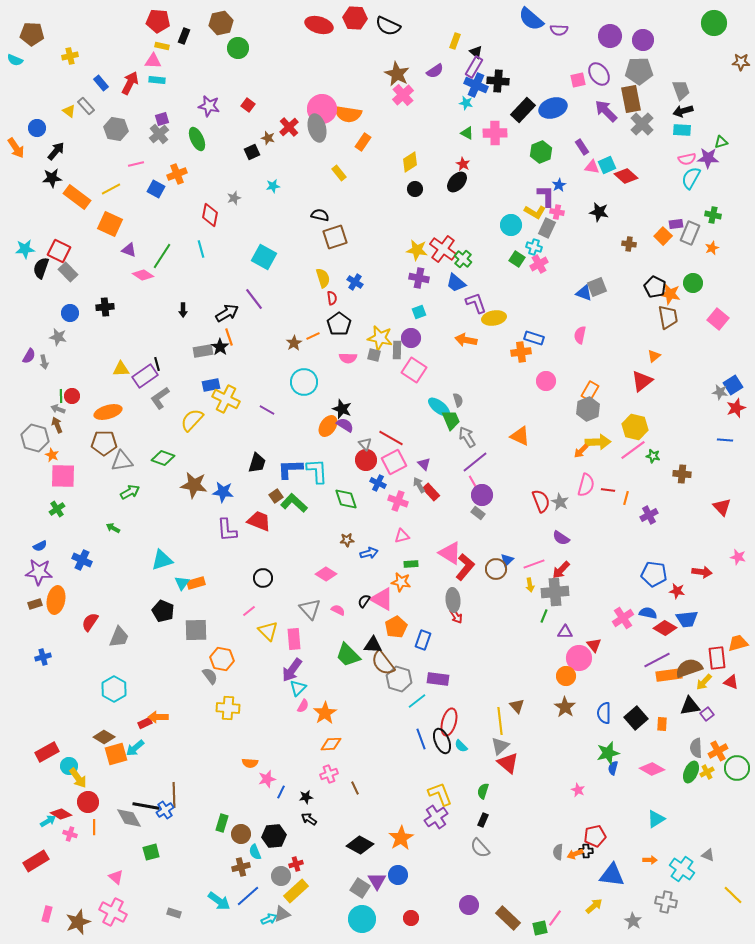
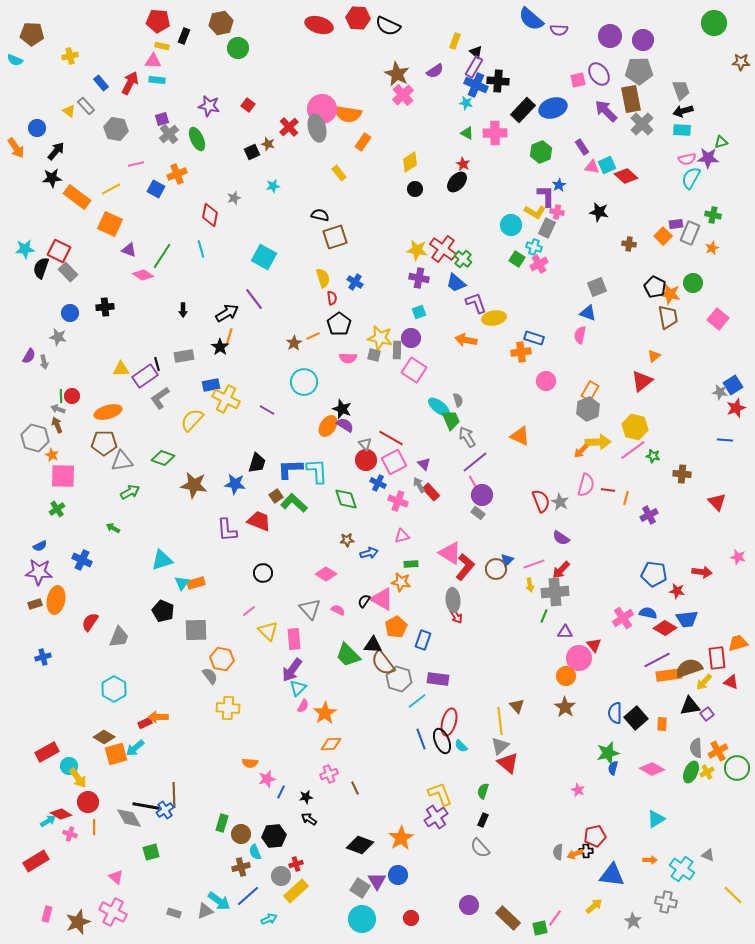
red hexagon at (355, 18): moved 3 px right
gray cross at (159, 134): moved 10 px right
brown star at (268, 138): moved 6 px down
blue triangle at (584, 293): moved 4 px right, 20 px down
orange line at (229, 337): rotated 36 degrees clockwise
gray rectangle at (203, 351): moved 19 px left, 5 px down
blue star at (223, 492): moved 12 px right, 8 px up
red triangle at (722, 507): moved 5 px left, 5 px up
black circle at (263, 578): moved 5 px up
blue semicircle at (604, 713): moved 11 px right
black diamond at (360, 845): rotated 8 degrees counterclockwise
gray triangle at (282, 914): moved 77 px left, 3 px up
